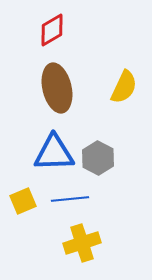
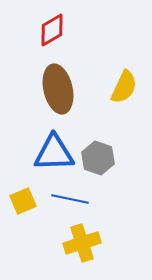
brown ellipse: moved 1 px right, 1 px down
gray hexagon: rotated 8 degrees counterclockwise
blue line: rotated 18 degrees clockwise
